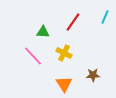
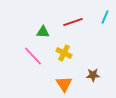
red line: rotated 36 degrees clockwise
